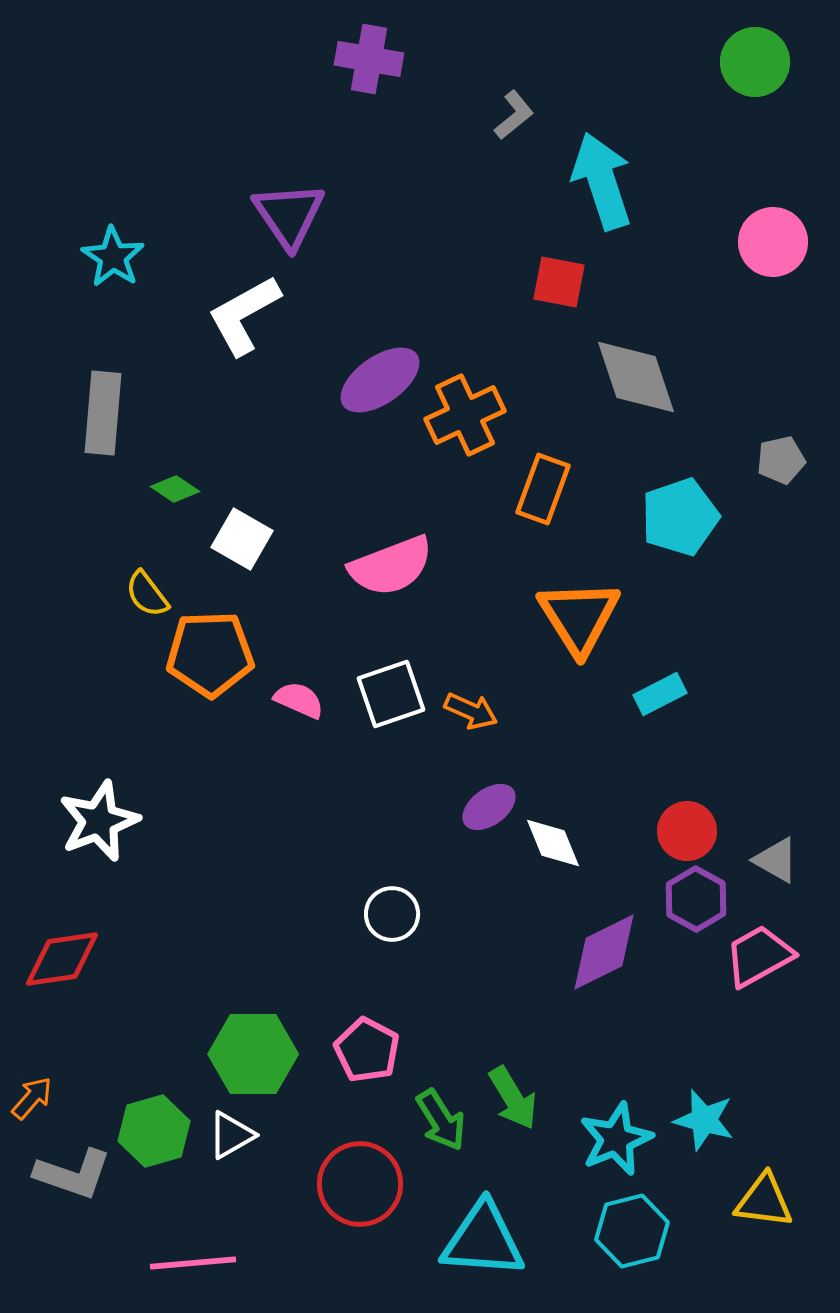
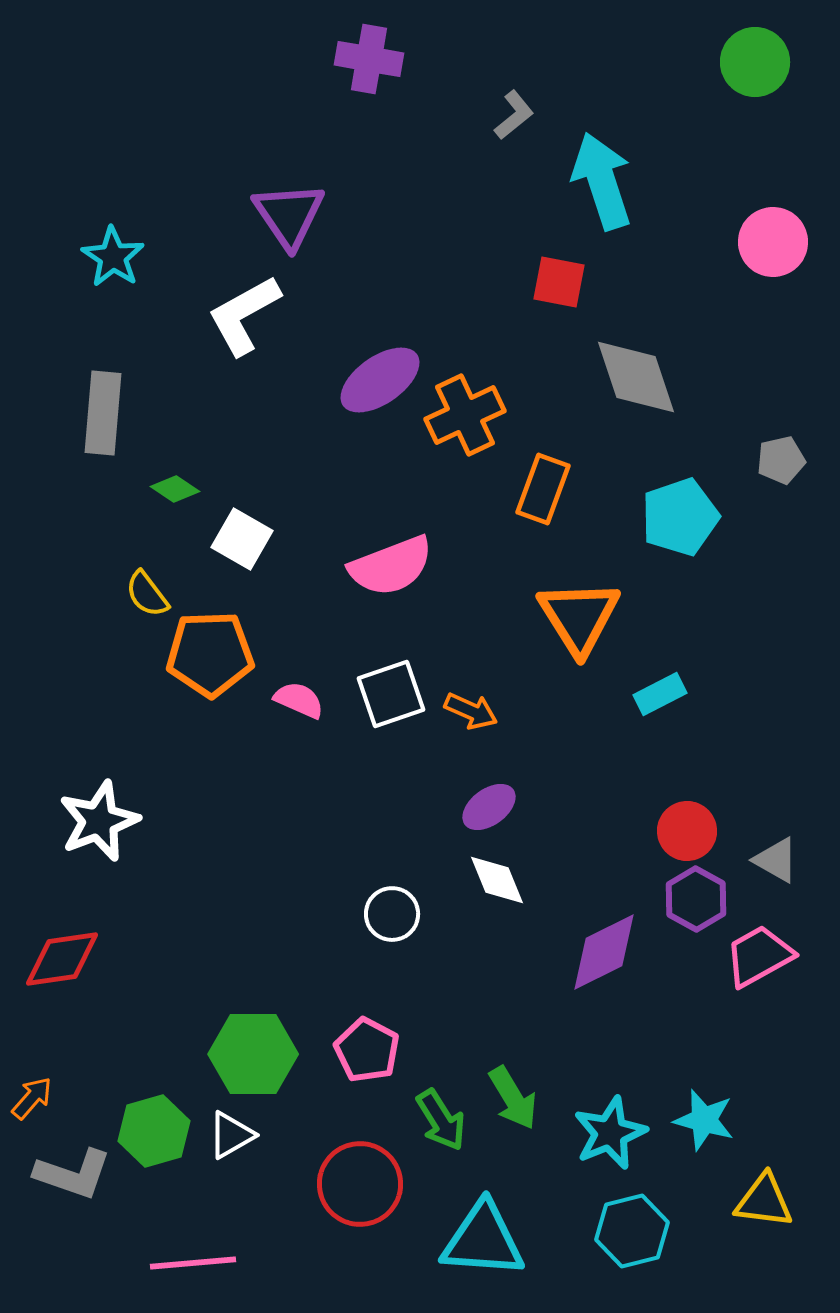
white diamond at (553, 843): moved 56 px left, 37 px down
cyan star at (616, 1139): moved 6 px left, 6 px up
